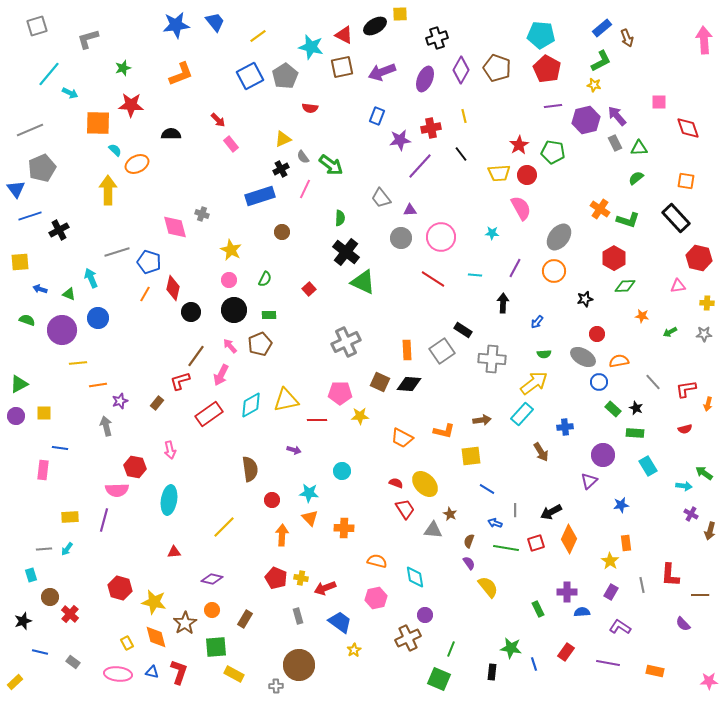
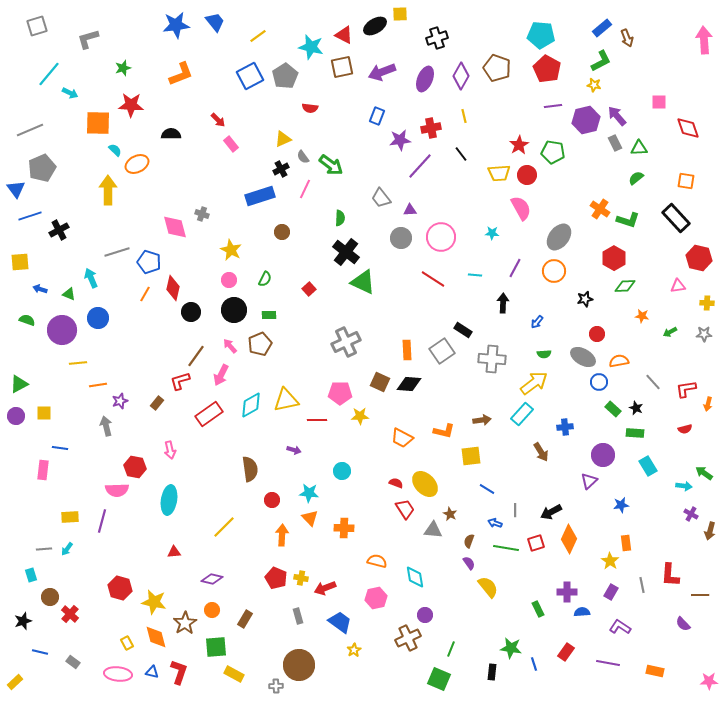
purple diamond at (461, 70): moved 6 px down
purple line at (104, 520): moved 2 px left, 1 px down
